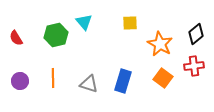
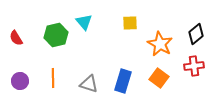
orange square: moved 4 px left
